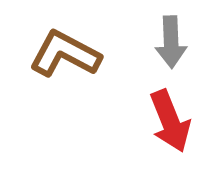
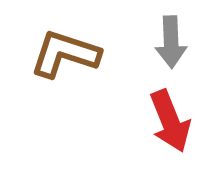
brown L-shape: rotated 10 degrees counterclockwise
